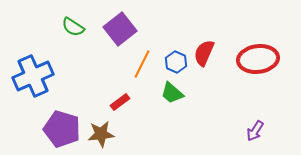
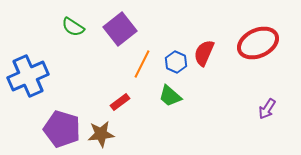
red ellipse: moved 16 px up; rotated 18 degrees counterclockwise
blue cross: moved 5 px left
green trapezoid: moved 2 px left, 3 px down
purple arrow: moved 12 px right, 22 px up
